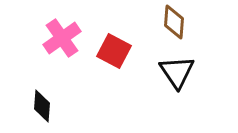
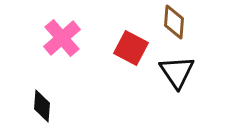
pink cross: rotated 6 degrees counterclockwise
red square: moved 17 px right, 3 px up
